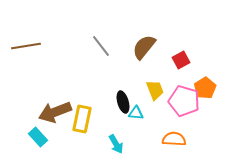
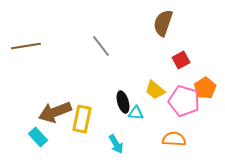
brown semicircle: moved 19 px right, 24 px up; rotated 20 degrees counterclockwise
yellow trapezoid: rotated 150 degrees clockwise
